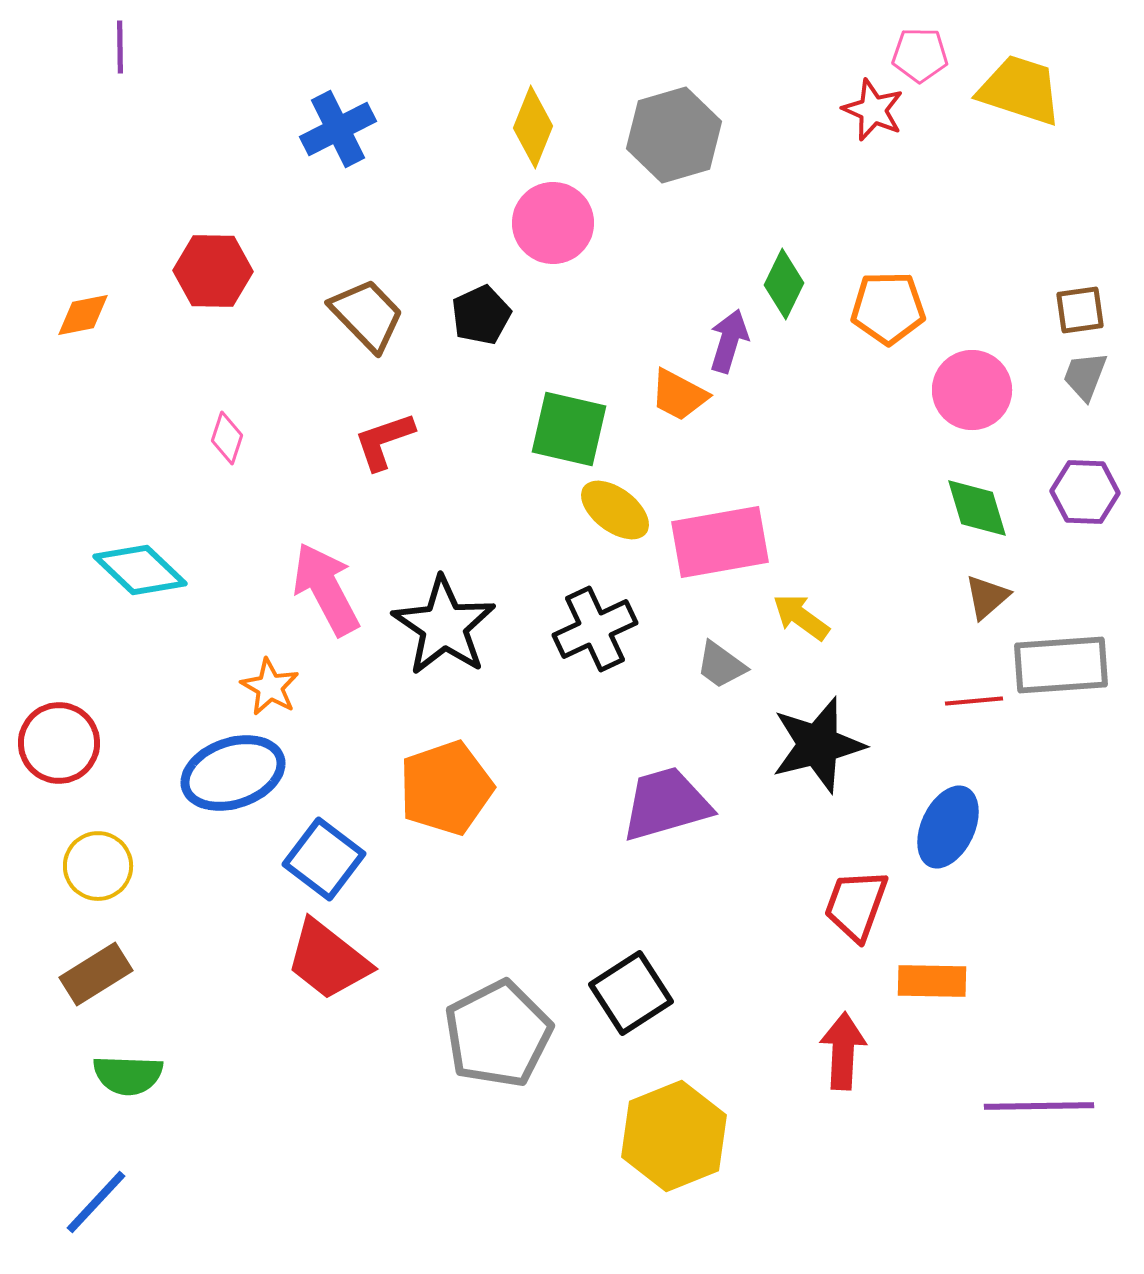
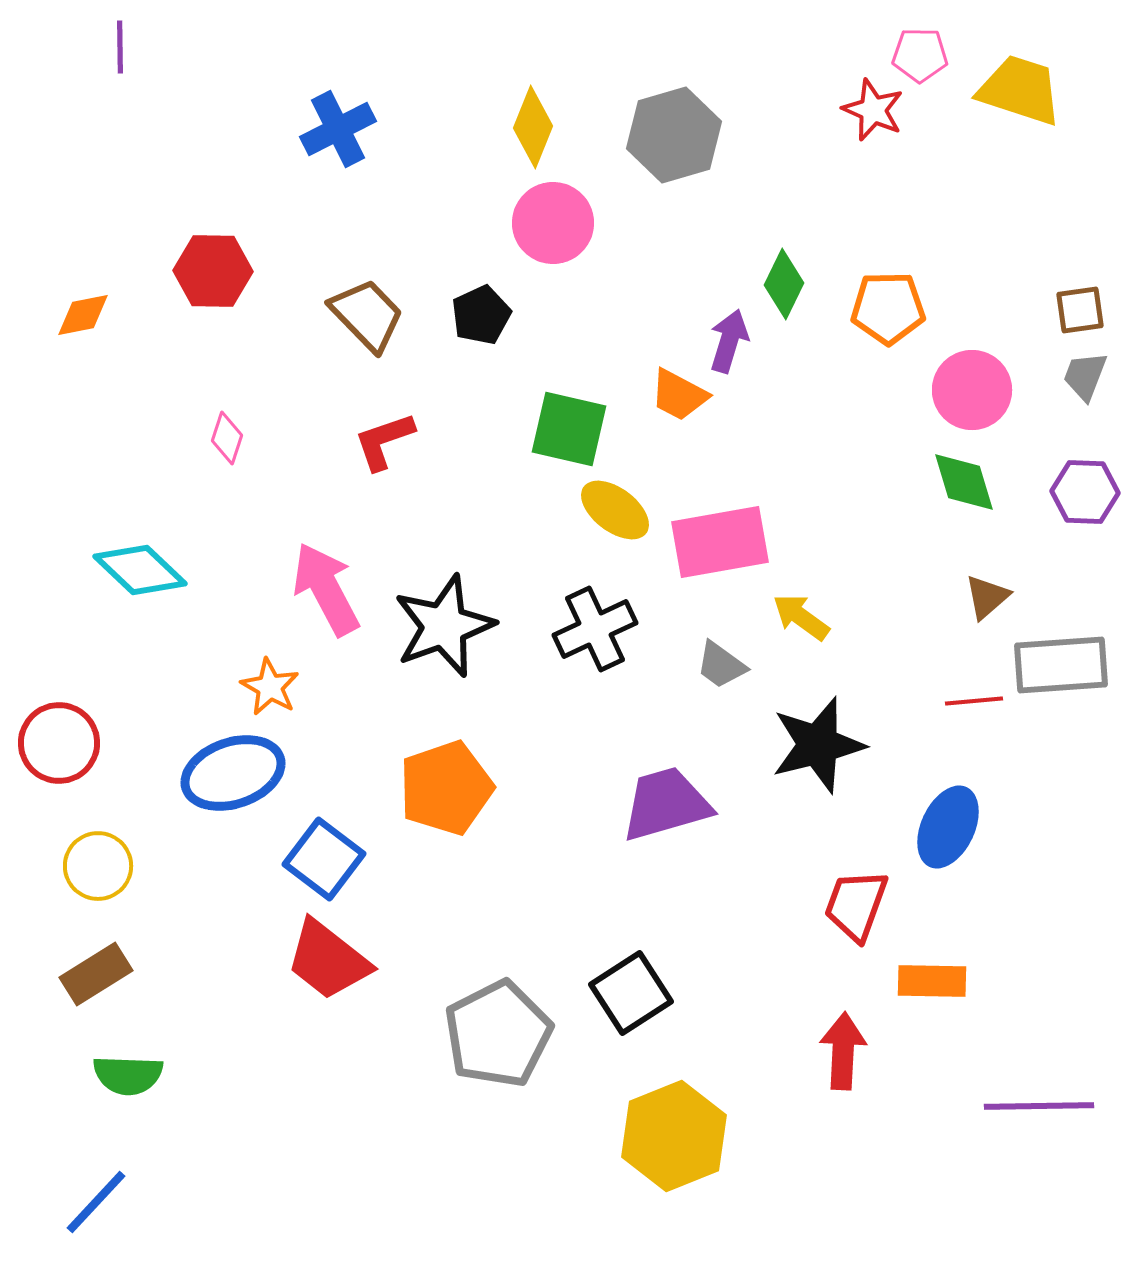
green diamond at (977, 508): moved 13 px left, 26 px up
black star at (444, 626): rotated 18 degrees clockwise
